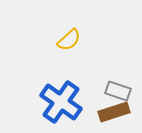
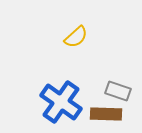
yellow semicircle: moved 7 px right, 3 px up
brown rectangle: moved 8 px left, 2 px down; rotated 20 degrees clockwise
